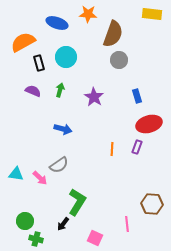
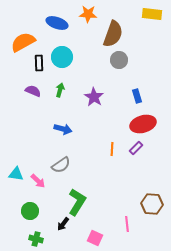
cyan circle: moved 4 px left
black rectangle: rotated 14 degrees clockwise
red ellipse: moved 6 px left
purple rectangle: moved 1 px left, 1 px down; rotated 24 degrees clockwise
gray semicircle: moved 2 px right
pink arrow: moved 2 px left, 3 px down
green circle: moved 5 px right, 10 px up
